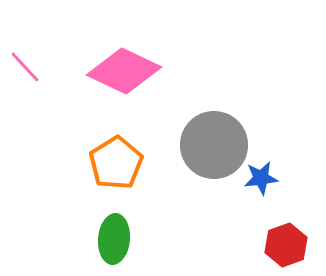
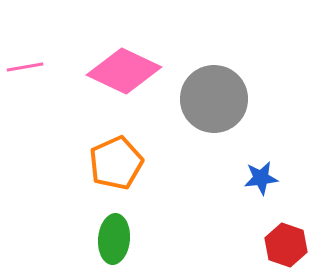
pink line: rotated 57 degrees counterclockwise
gray circle: moved 46 px up
orange pentagon: rotated 8 degrees clockwise
red hexagon: rotated 21 degrees counterclockwise
